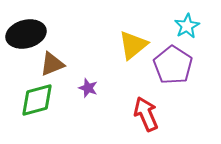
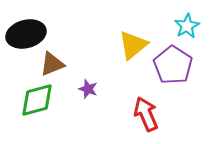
purple star: moved 1 px down
